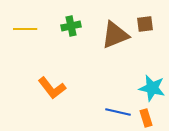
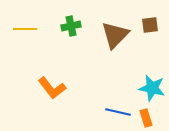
brown square: moved 5 px right, 1 px down
brown triangle: rotated 24 degrees counterclockwise
